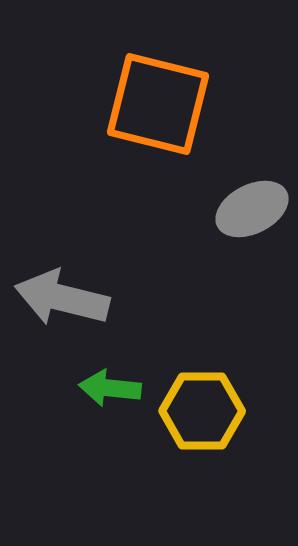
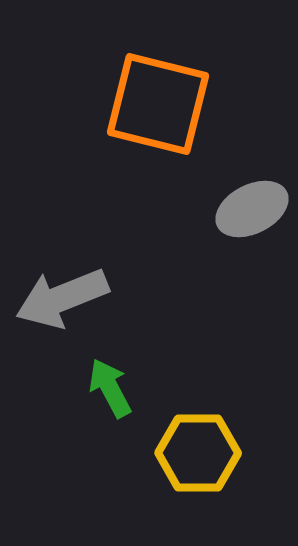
gray arrow: rotated 36 degrees counterclockwise
green arrow: rotated 56 degrees clockwise
yellow hexagon: moved 4 px left, 42 px down
